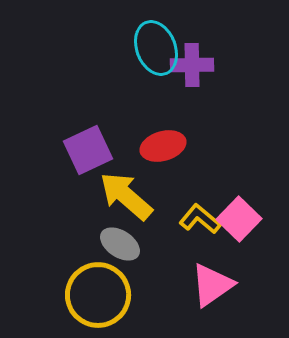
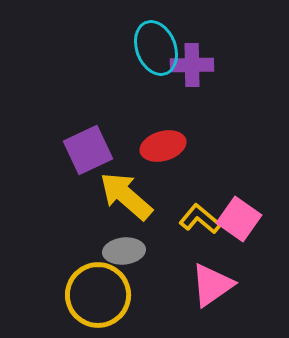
pink square: rotated 9 degrees counterclockwise
gray ellipse: moved 4 px right, 7 px down; rotated 39 degrees counterclockwise
